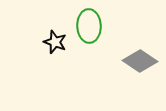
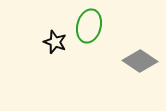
green ellipse: rotated 16 degrees clockwise
